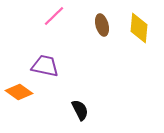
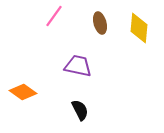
pink line: rotated 10 degrees counterclockwise
brown ellipse: moved 2 px left, 2 px up
purple trapezoid: moved 33 px right
orange diamond: moved 4 px right
